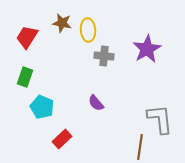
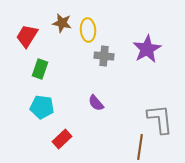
red trapezoid: moved 1 px up
green rectangle: moved 15 px right, 8 px up
cyan pentagon: rotated 15 degrees counterclockwise
